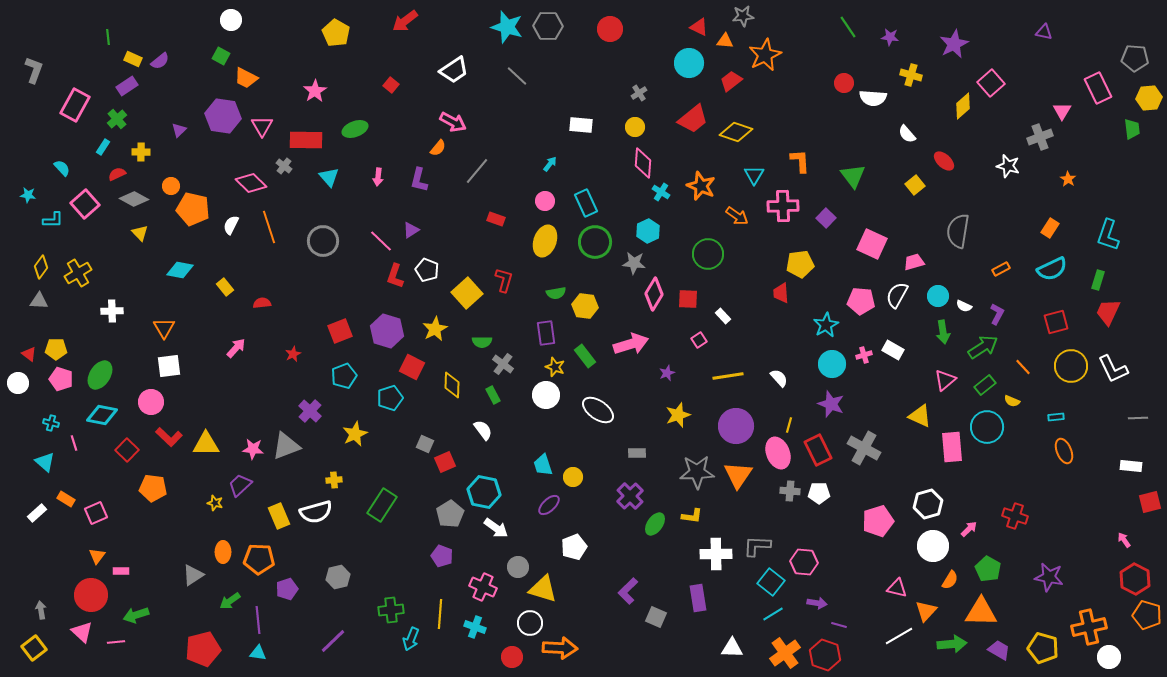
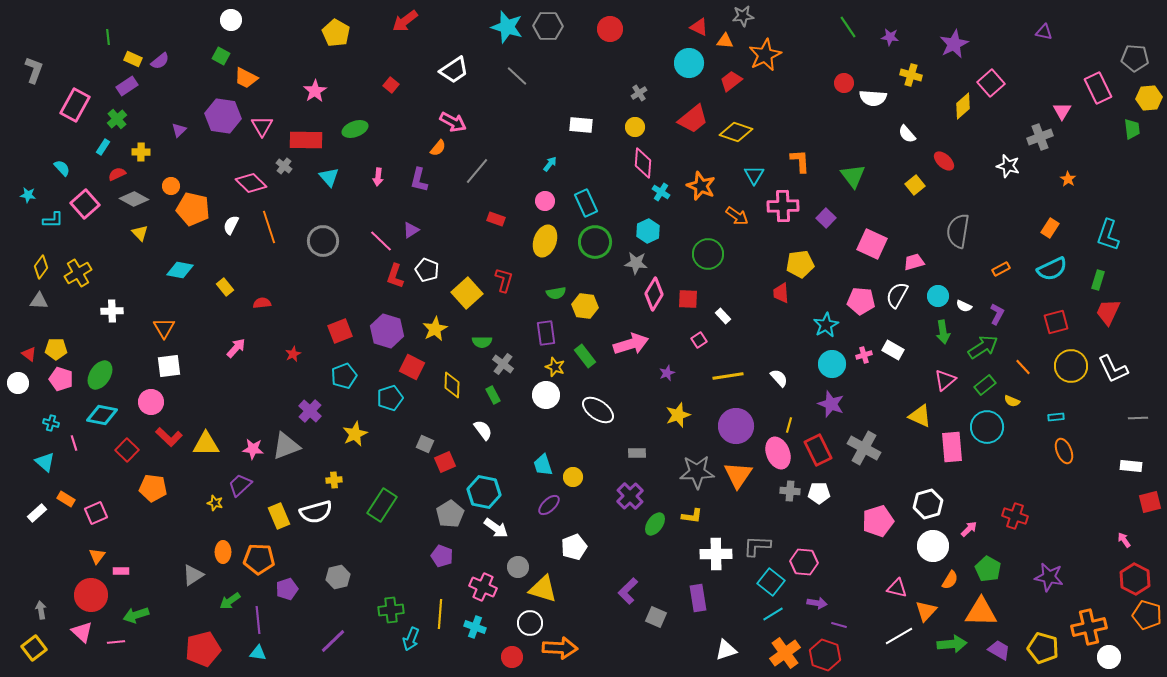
gray star at (634, 263): moved 2 px right
white triangle at (732, 648): moved 6 px left, 2 px down; rotated 20 degrees counterclockwise
